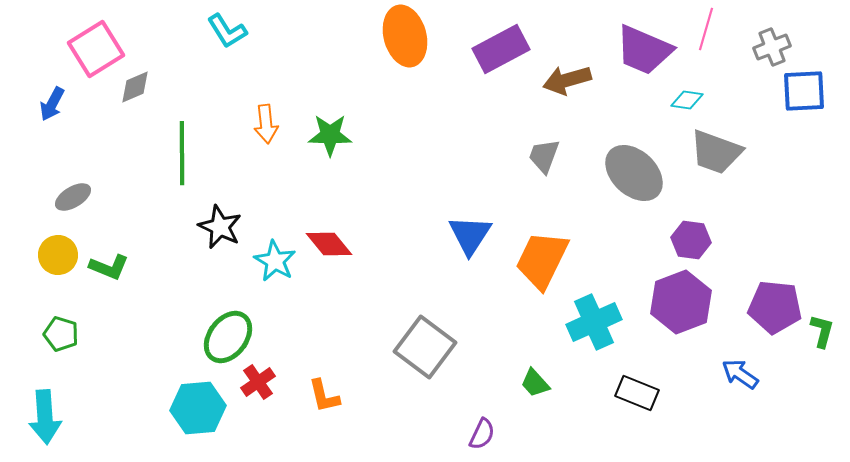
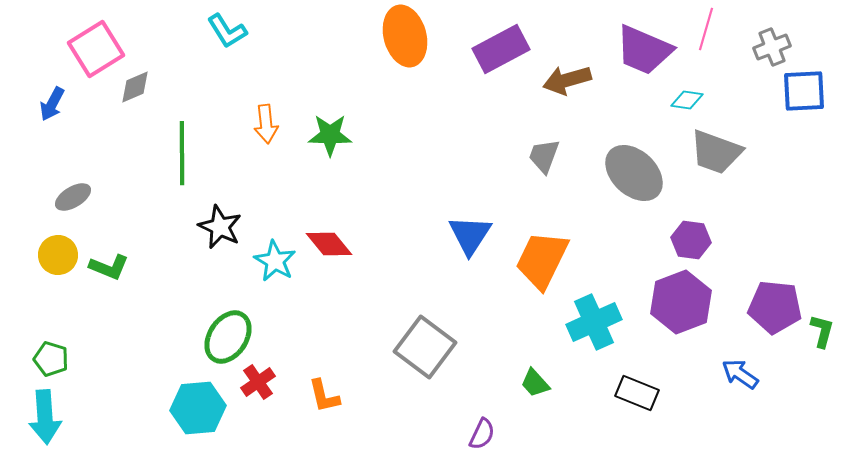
green pentagon at (61, 334): moved 10 px left, 25 px down
green ellipse at (228, 337): rotated 4 degrees counterclockwise
